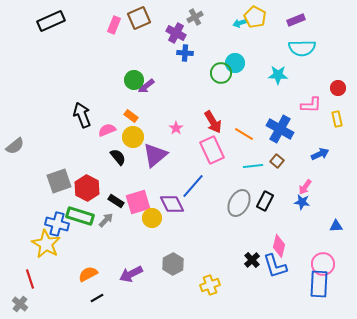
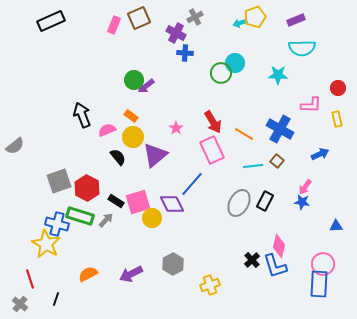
yellow pentagon at (255, 17): rotated 25 degrees clockwise
blue line at (193, 186): moved 1 px left, 2 px up
black line at (97, 298): moved 41 px left, 1 px down; rotated 40 degrees counterclockwise
